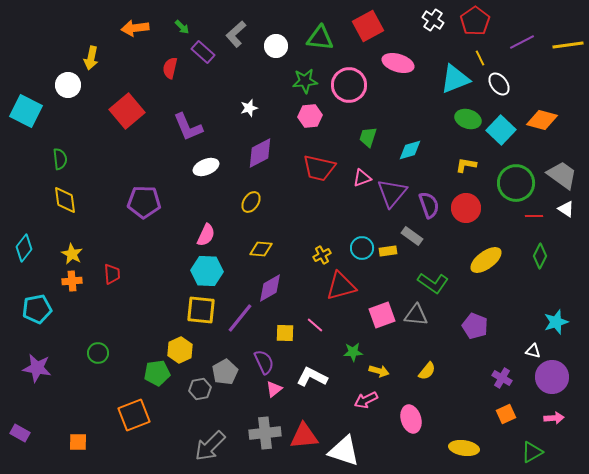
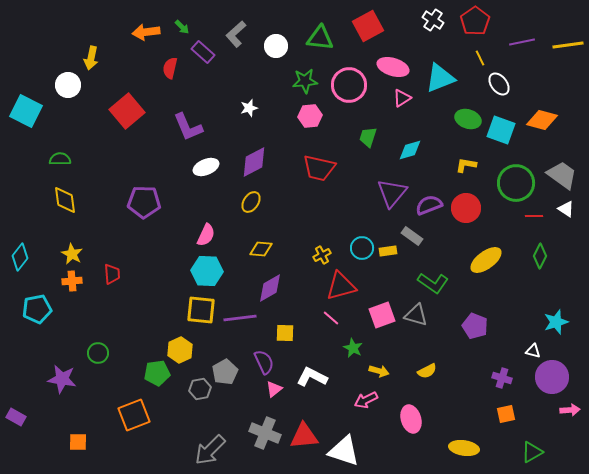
orange arrow at (135, 28): moved 11 px right, 4 px down
purple line at (522, 42): rotated 15 degrees clockwise
pink ellipse at (398, 63): moved 5 px left, 4 px down
cyan triangle at (455, 79): moved 15 px left, 1 px up
cyan square at (501, 130): rotated 24 degrees counterclockwise
purple diamond at (260, 153): moved 6 px left, 9 px down
green semicircle at (60, 159): rotated 85 degrees counterclockwise
pink triangle at (362, 178): moved 40 px right, 80 px up; rotated 12 degrees counterclockwise
purple semicircle at (429, 205): rotated 92 degrees counterclockwise
cyan diamond at (24, 248): moved 4 px left, 9 px down
gray triangle at (416, 315): rotated 10 degrees clockwise
purple line at (240, 318): rotated 44 degrees clockwise
pink line at (315, 325): moved 16 px right, 7 px up
green star at (353, 352): moved 4 px up; rotated 30 degrees clockwise
purple star at (37, 368): moved 25 px right, 11 px down
yellow semicircle at (427, 371): rotated 24 degrees clockwise
purple cross at (502, 378): rotated 12 degrees counterclockwise
orange square at (506, 414): rotated 12 degrees clockwise
pink arrow at (554, 418): moved 16 px right, 8 px up
purple rectangle at (20, 433): moved 4 px left, 16 px up
gray cross at (265, 433): rotated 28 degrees clockwise
gray arrow at (210, 446): moved 4 px down
